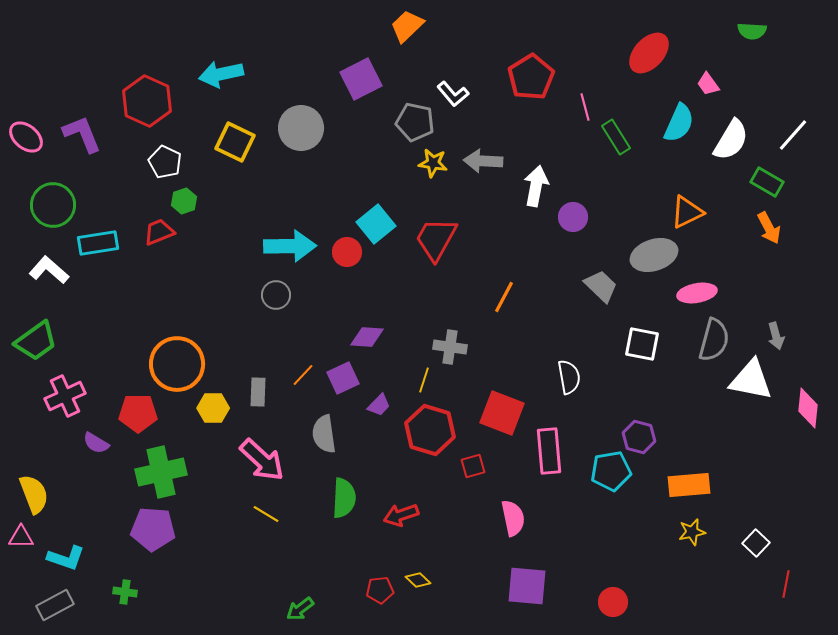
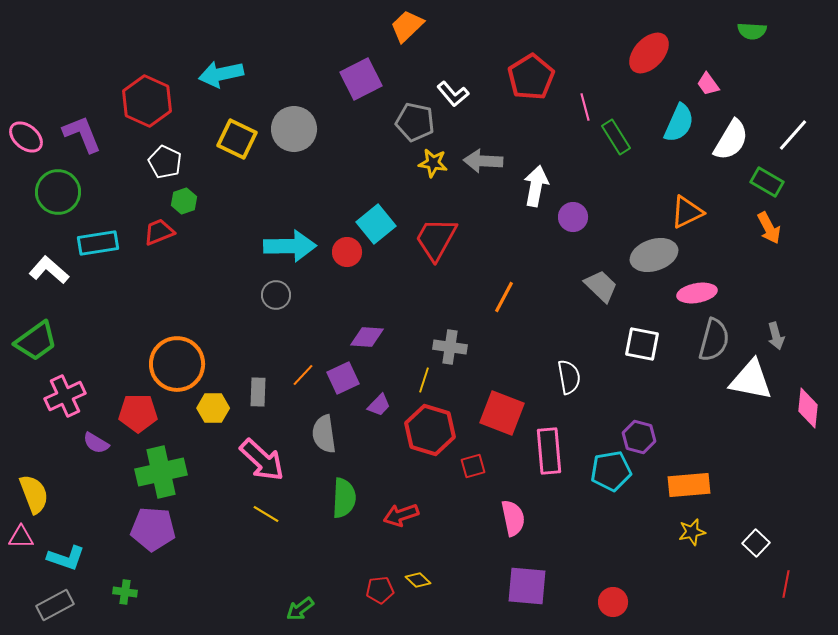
gray circle at (301, 128): moved 7 px left, 1 px down
yellow square at (235, 142): moved 2 px right, 3 px up
green circle at (53, 205): moved 5 px right, 13 px up
